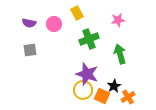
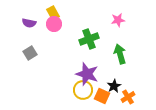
yellow rectangle: moved 24 px left
gray square: moved 3 px down; rotated 24 degrees counterclockwise
